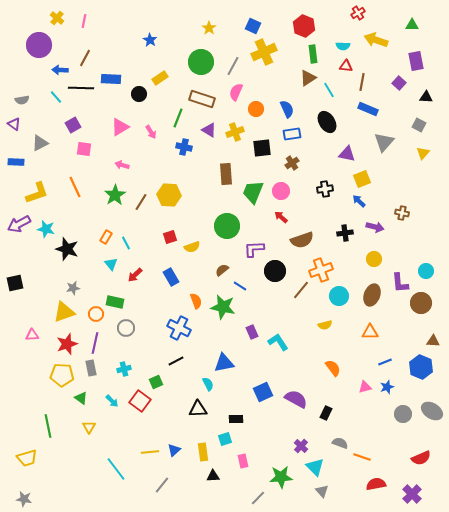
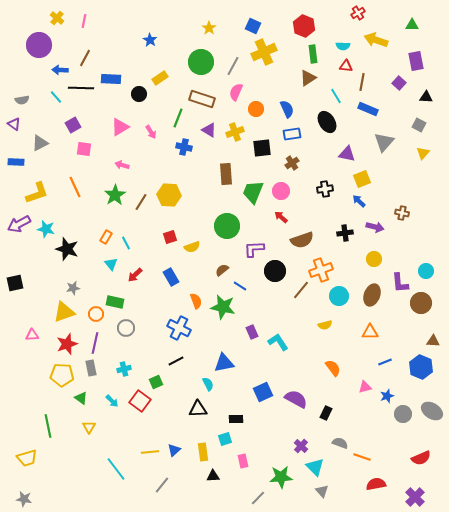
cyan line at (329, 90): moved 7 px right, 6 px down
blue star at (387, 387): moved 9 px down
purple cross at (412, 494): moved 3 px right, 3 px down
